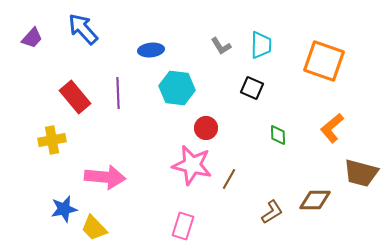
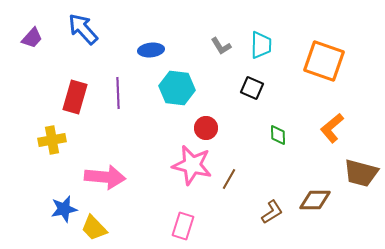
red rectangle: rotated 56 degrees clockwise
